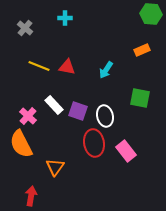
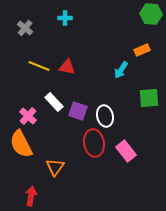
cyan arrow: moved 15 px right
green square: moved 9 px right; rotated 15 degrees counterclockwise
white rectangle: moved 3 px up
